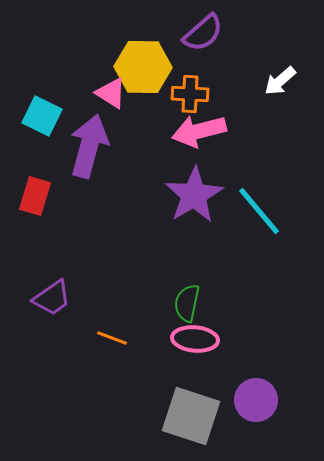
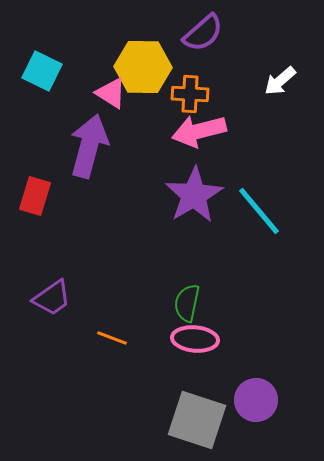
cyan square: moved 45 px up
gray square: moved 6 px right, 4 px down
